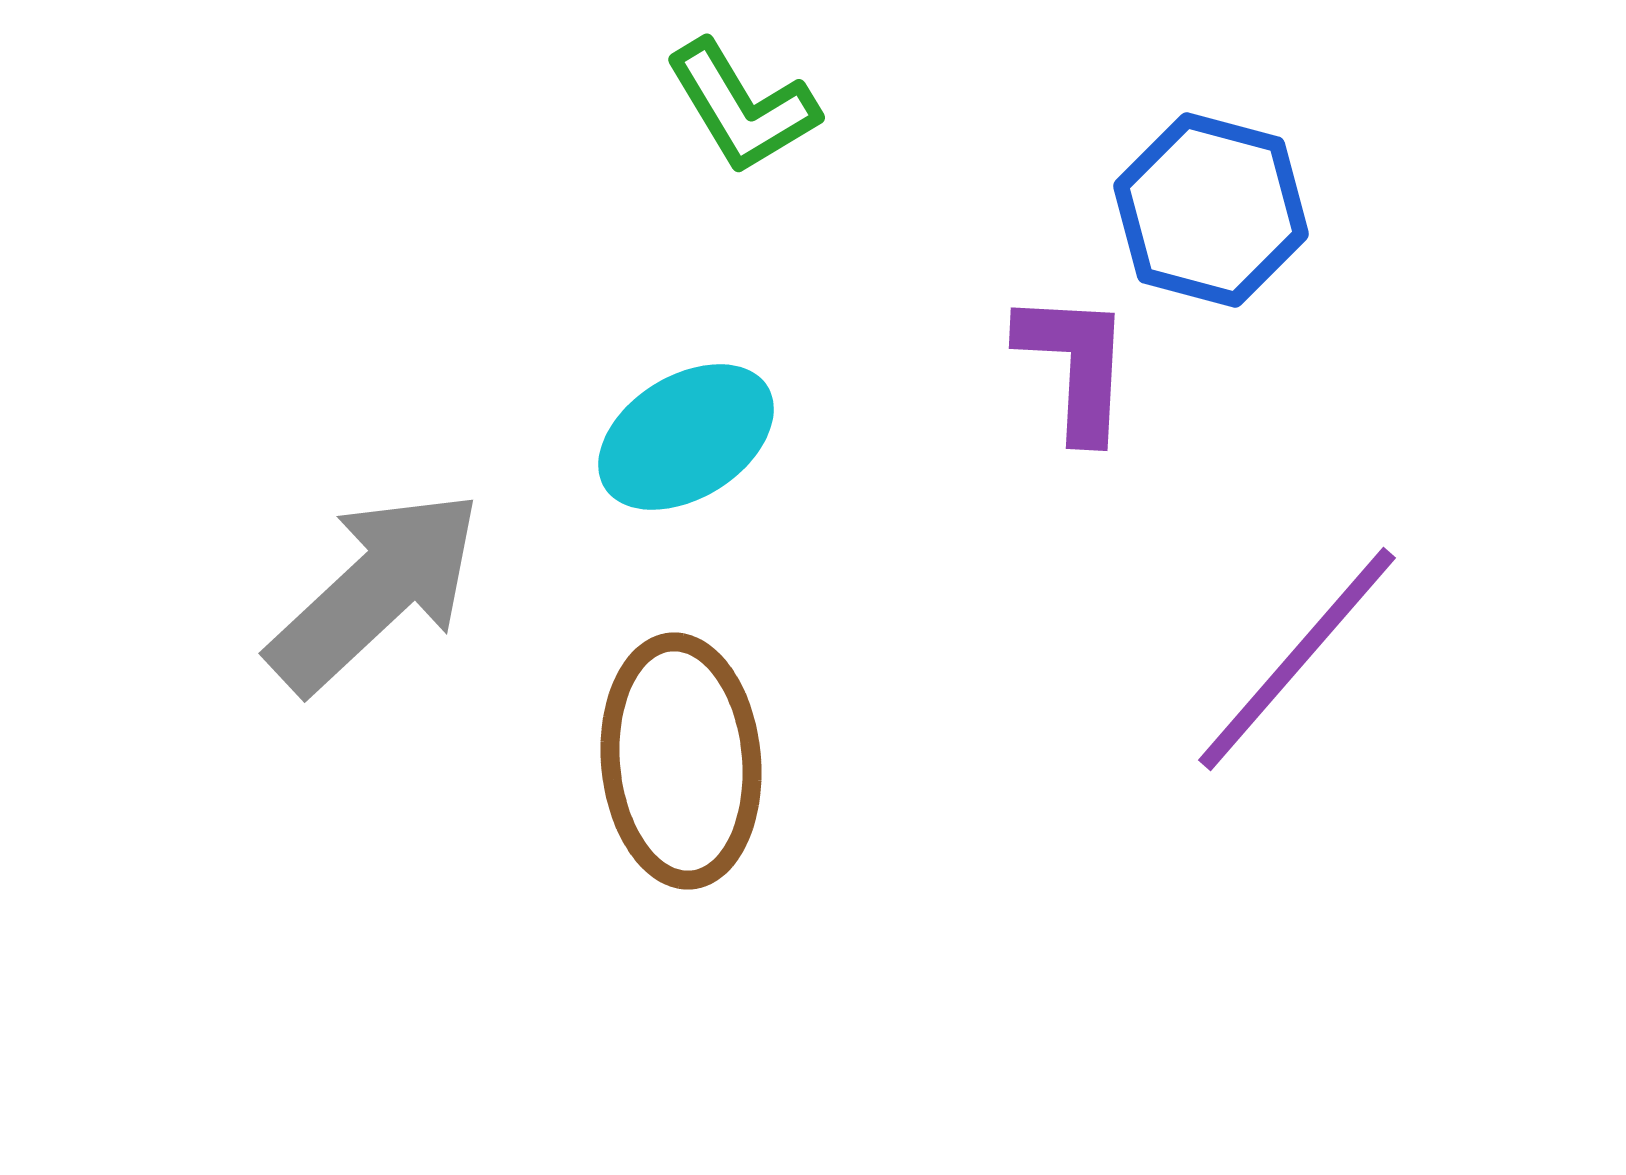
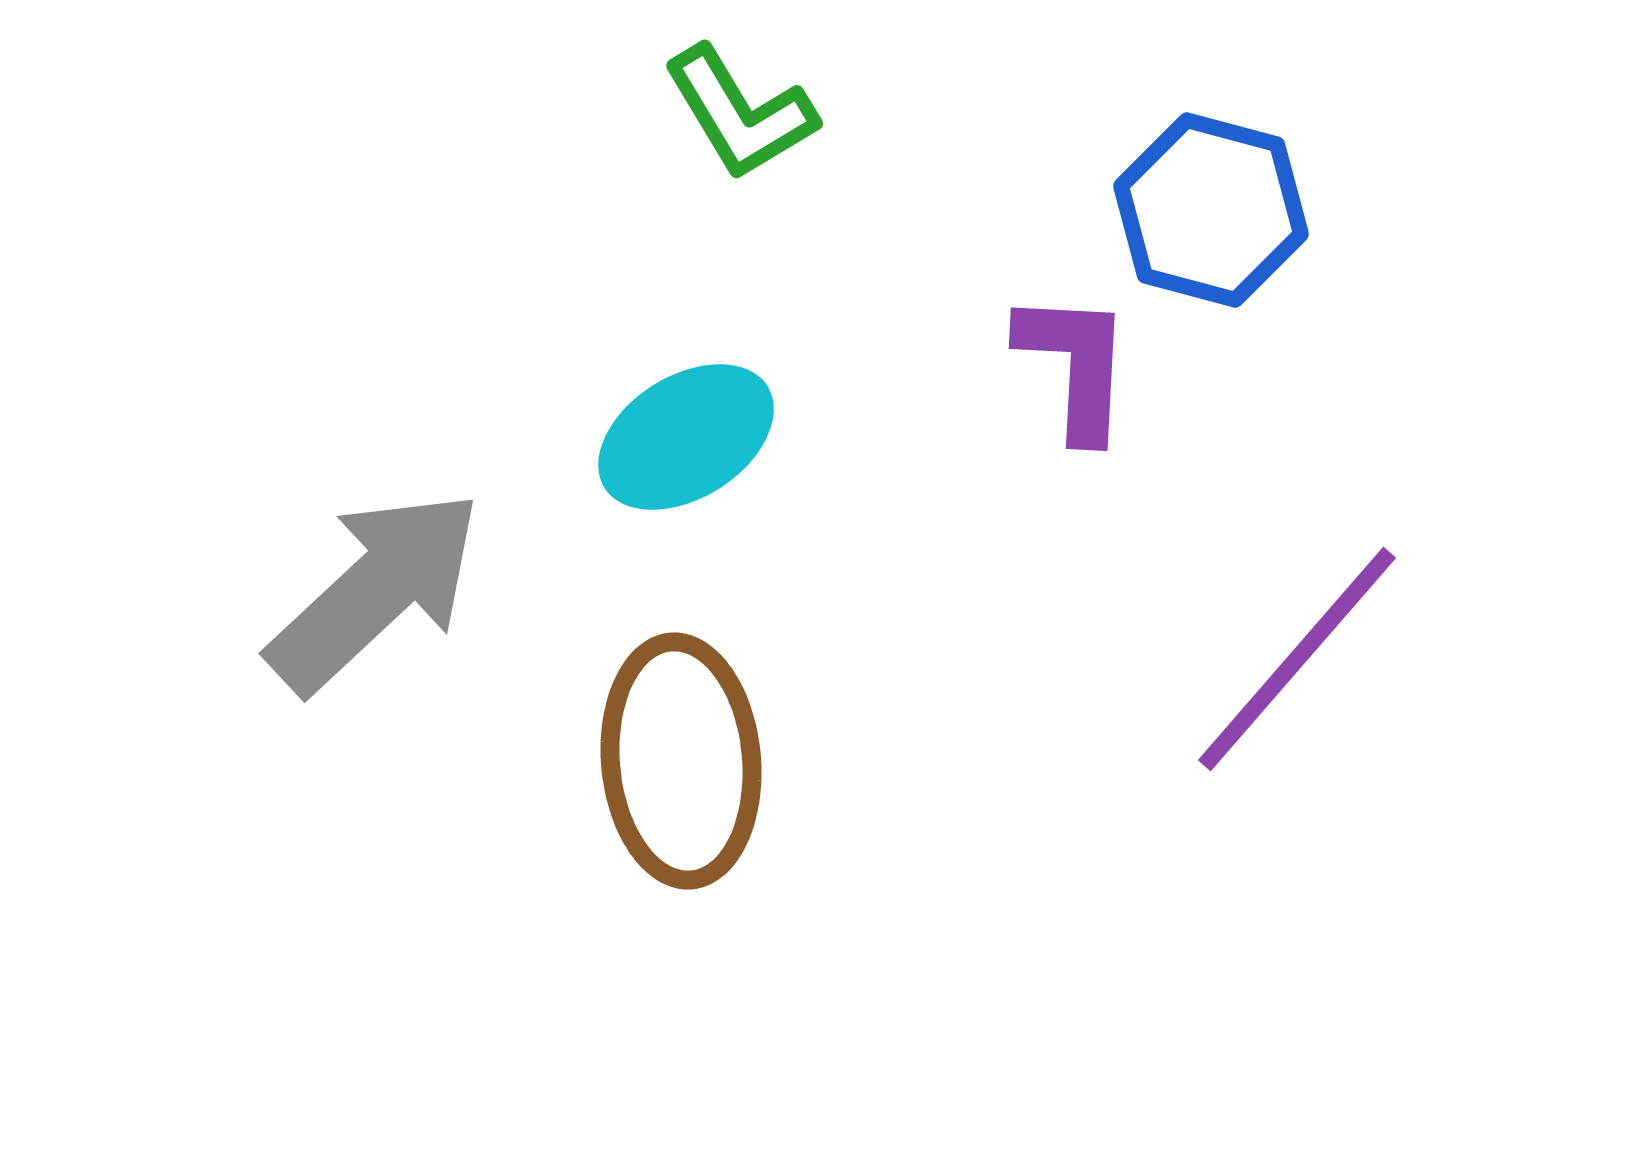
green L-shape: moved 2 px left, 6 px down
